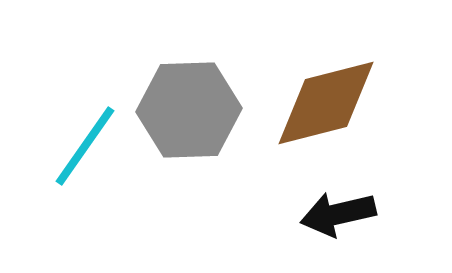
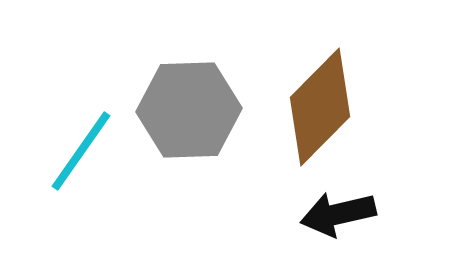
brown diamond: moved 6 px left, 4 px down; rotated 31 degrees counterclockwise
cyan line: moved 4 px left, 5 px down
